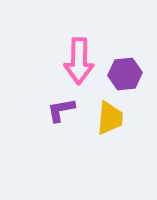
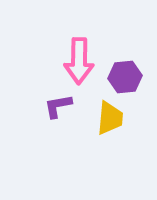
purple hexagon: moved 3 px down
purple L-shape: moved 3 px left, 4 px up
